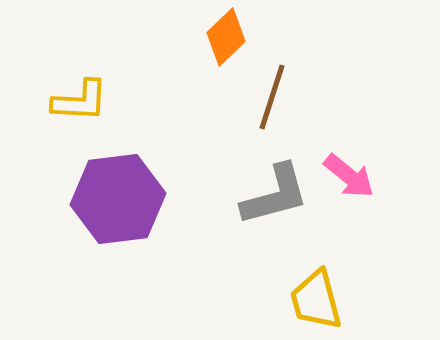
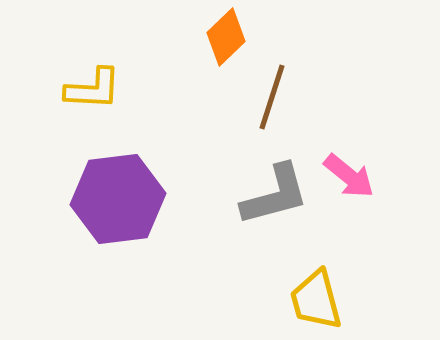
yellow L-shape: moved 13 px right, 12 px up
